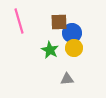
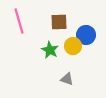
blue circle: moved 14 px right, 2 px down
yellow circle: moved 1 px left, 2 px up
gray triangle: rotated 24 degrees clockwise
